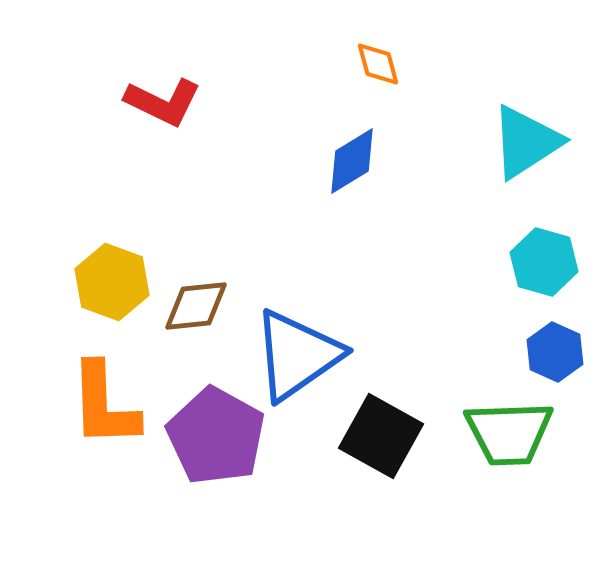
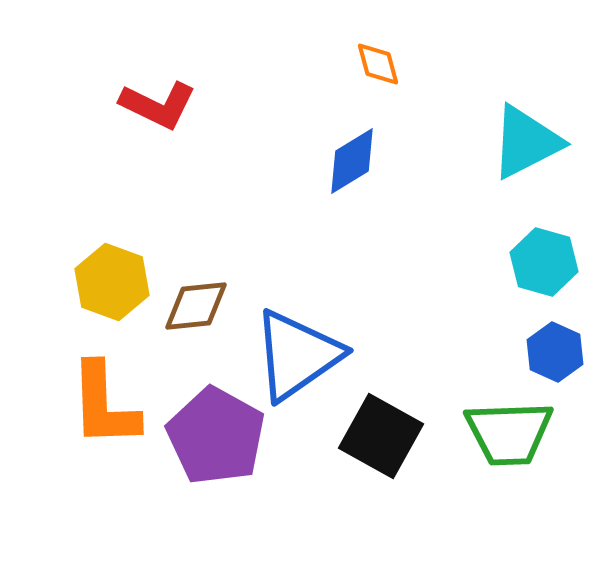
red L-shape: moved 5 px left, 3 px down
cyan triangle: rotated 6 degrees clockwise
